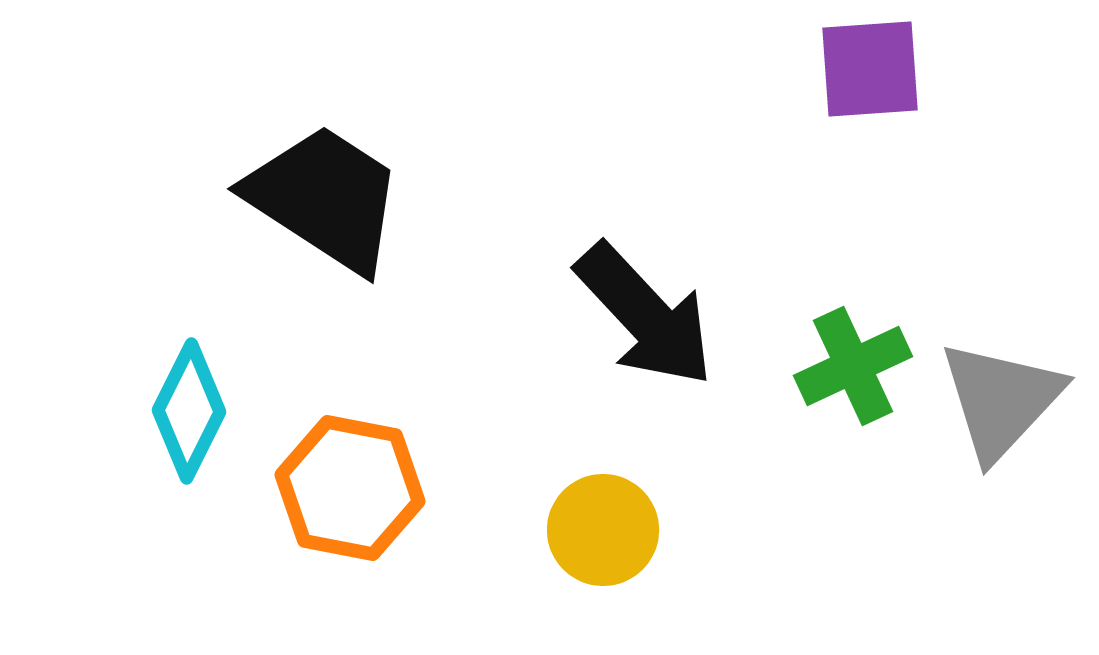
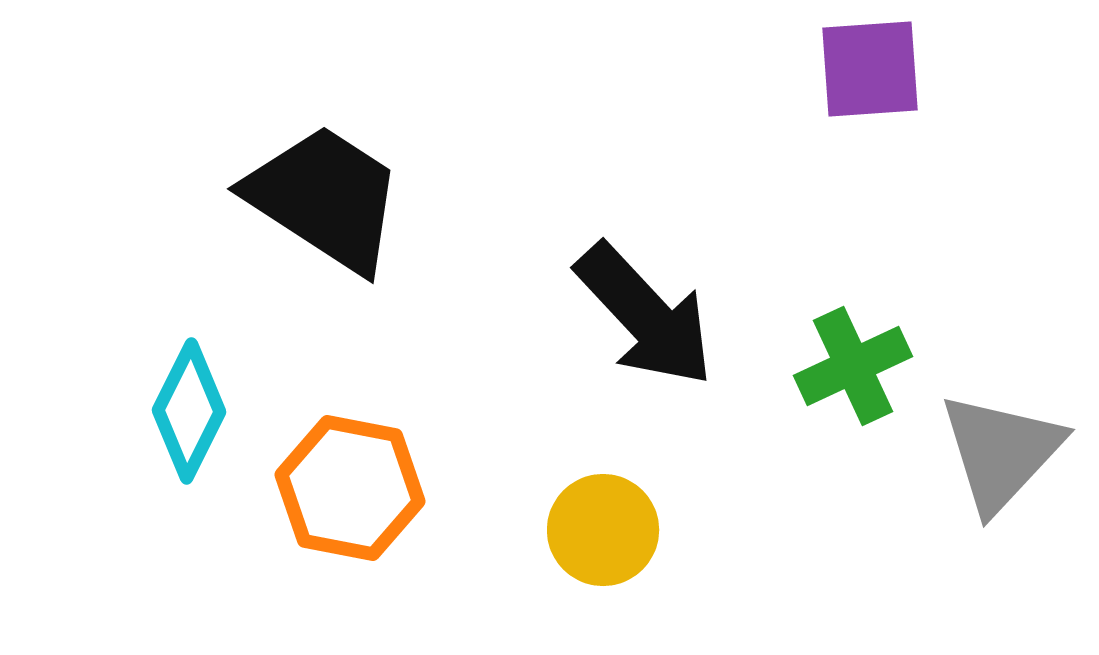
gray triangle: moved 52 px down
